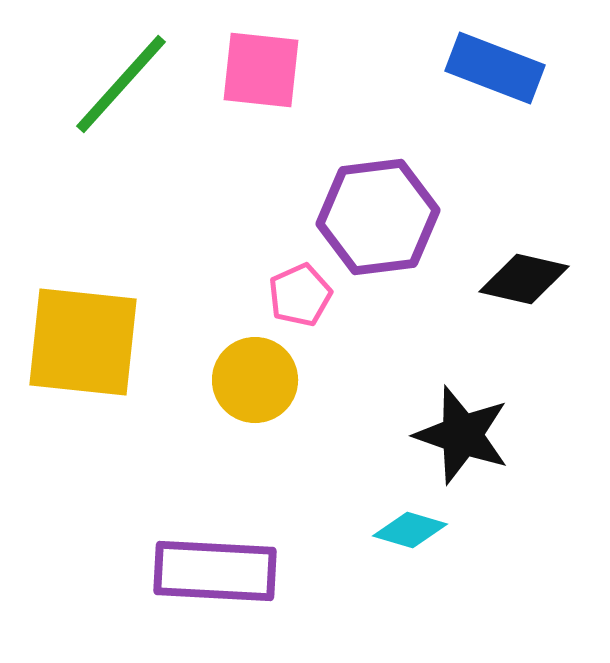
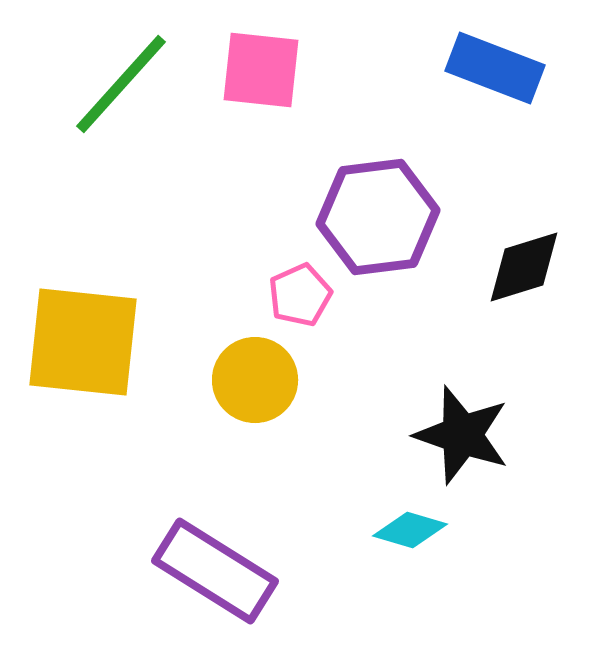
black diamond: moved 12 px up; rotated 30 degrees counterclockwise
purple rectangle: rotated 29 degrees clockwise
